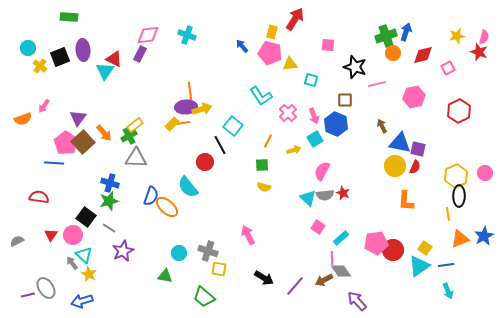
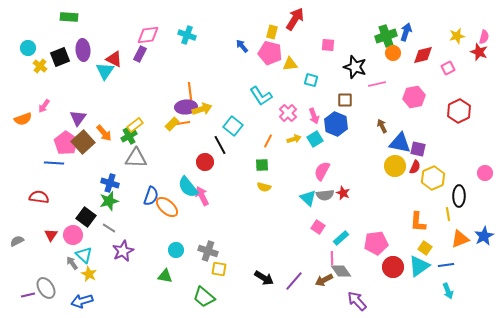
yellow arrow at (294, 150): moved 11 px up
yellow hexagon at (456, 176): moved 23 px left, 2 px down
orange L-shape at (406, 201): moved 12 px right, 21 px down
pink arrow at (248, 235): moved 46 px left, 39 px up
red circle at (393, 250): moved 17 px down
cyan circle at (179, 253): moved 3 px left, 3 px up
purple line at (295, 286): moved 1 px left, 5 px up
